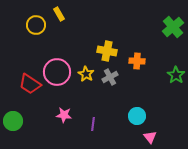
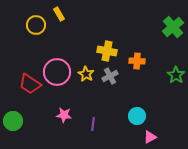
gray cross: moved 1 px up
pink triangle: rotated 40 degrees clockwise
